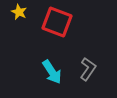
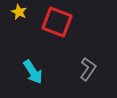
cyan arrow: moved 19 px left
